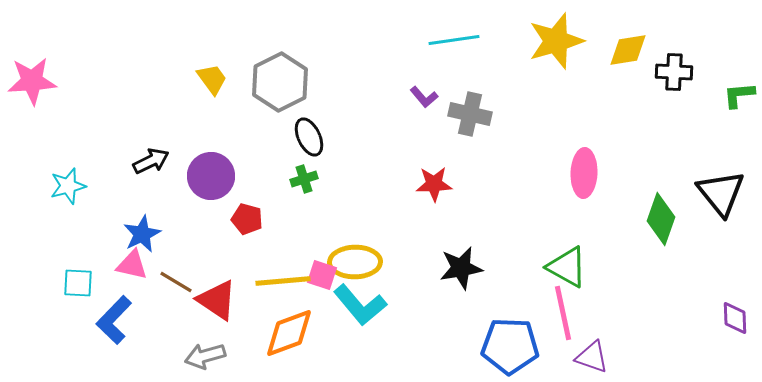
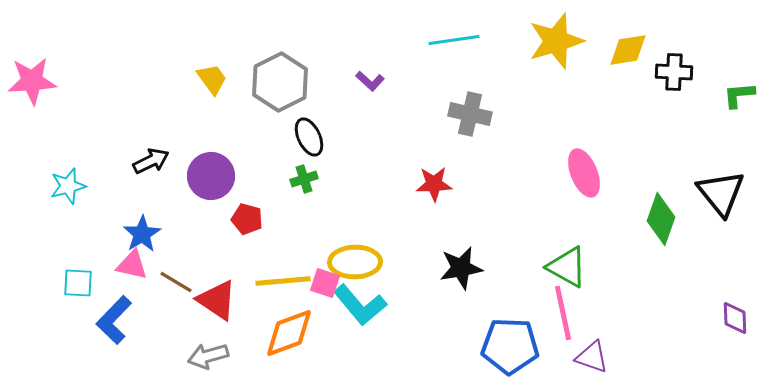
purple L-shape: moved 54 px left, 16 px up; rotated 8 degrees counterclockwise
pink ellipse: rotated 24 degrees counterclockwise
blue star: rotated 6 degrees counterclockwise
pink square: moved 3 px right, 8 px down
gray arrow: moved 3 px right
